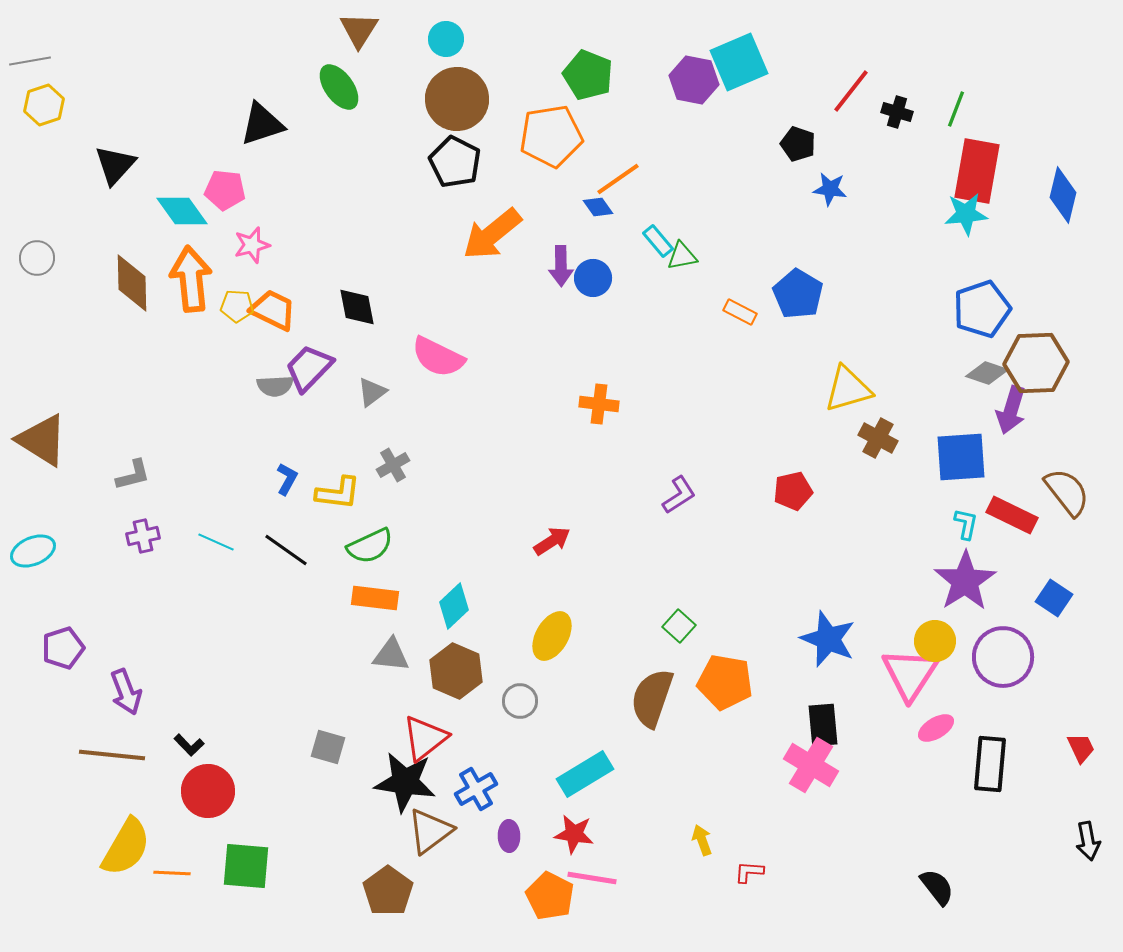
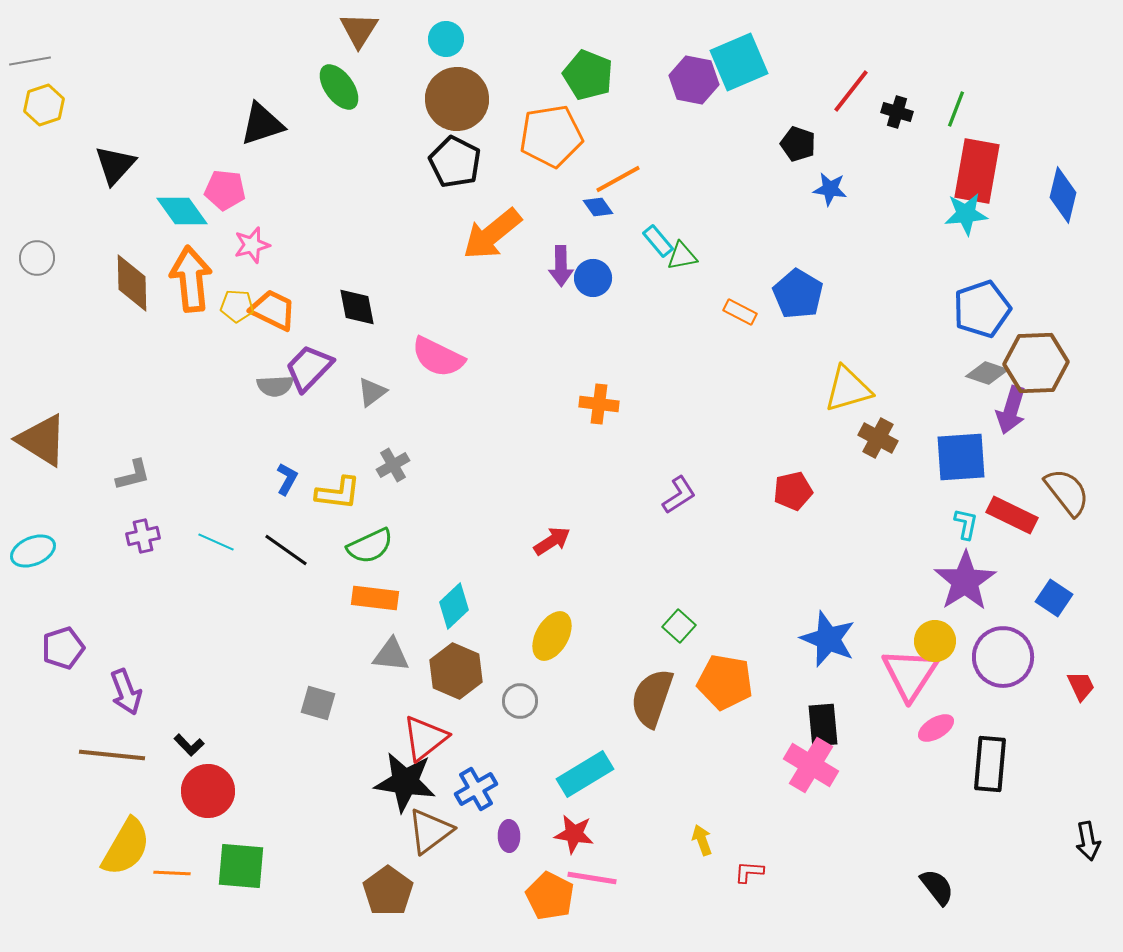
orange line at (618, 179): rotated 6 degrees clockwise
gray square at (328, 747): moved 10 px left, 44 px up
red trapezoid at (1081, 748): moved 62 px up
green square at (246, 866): moved 5 px left
